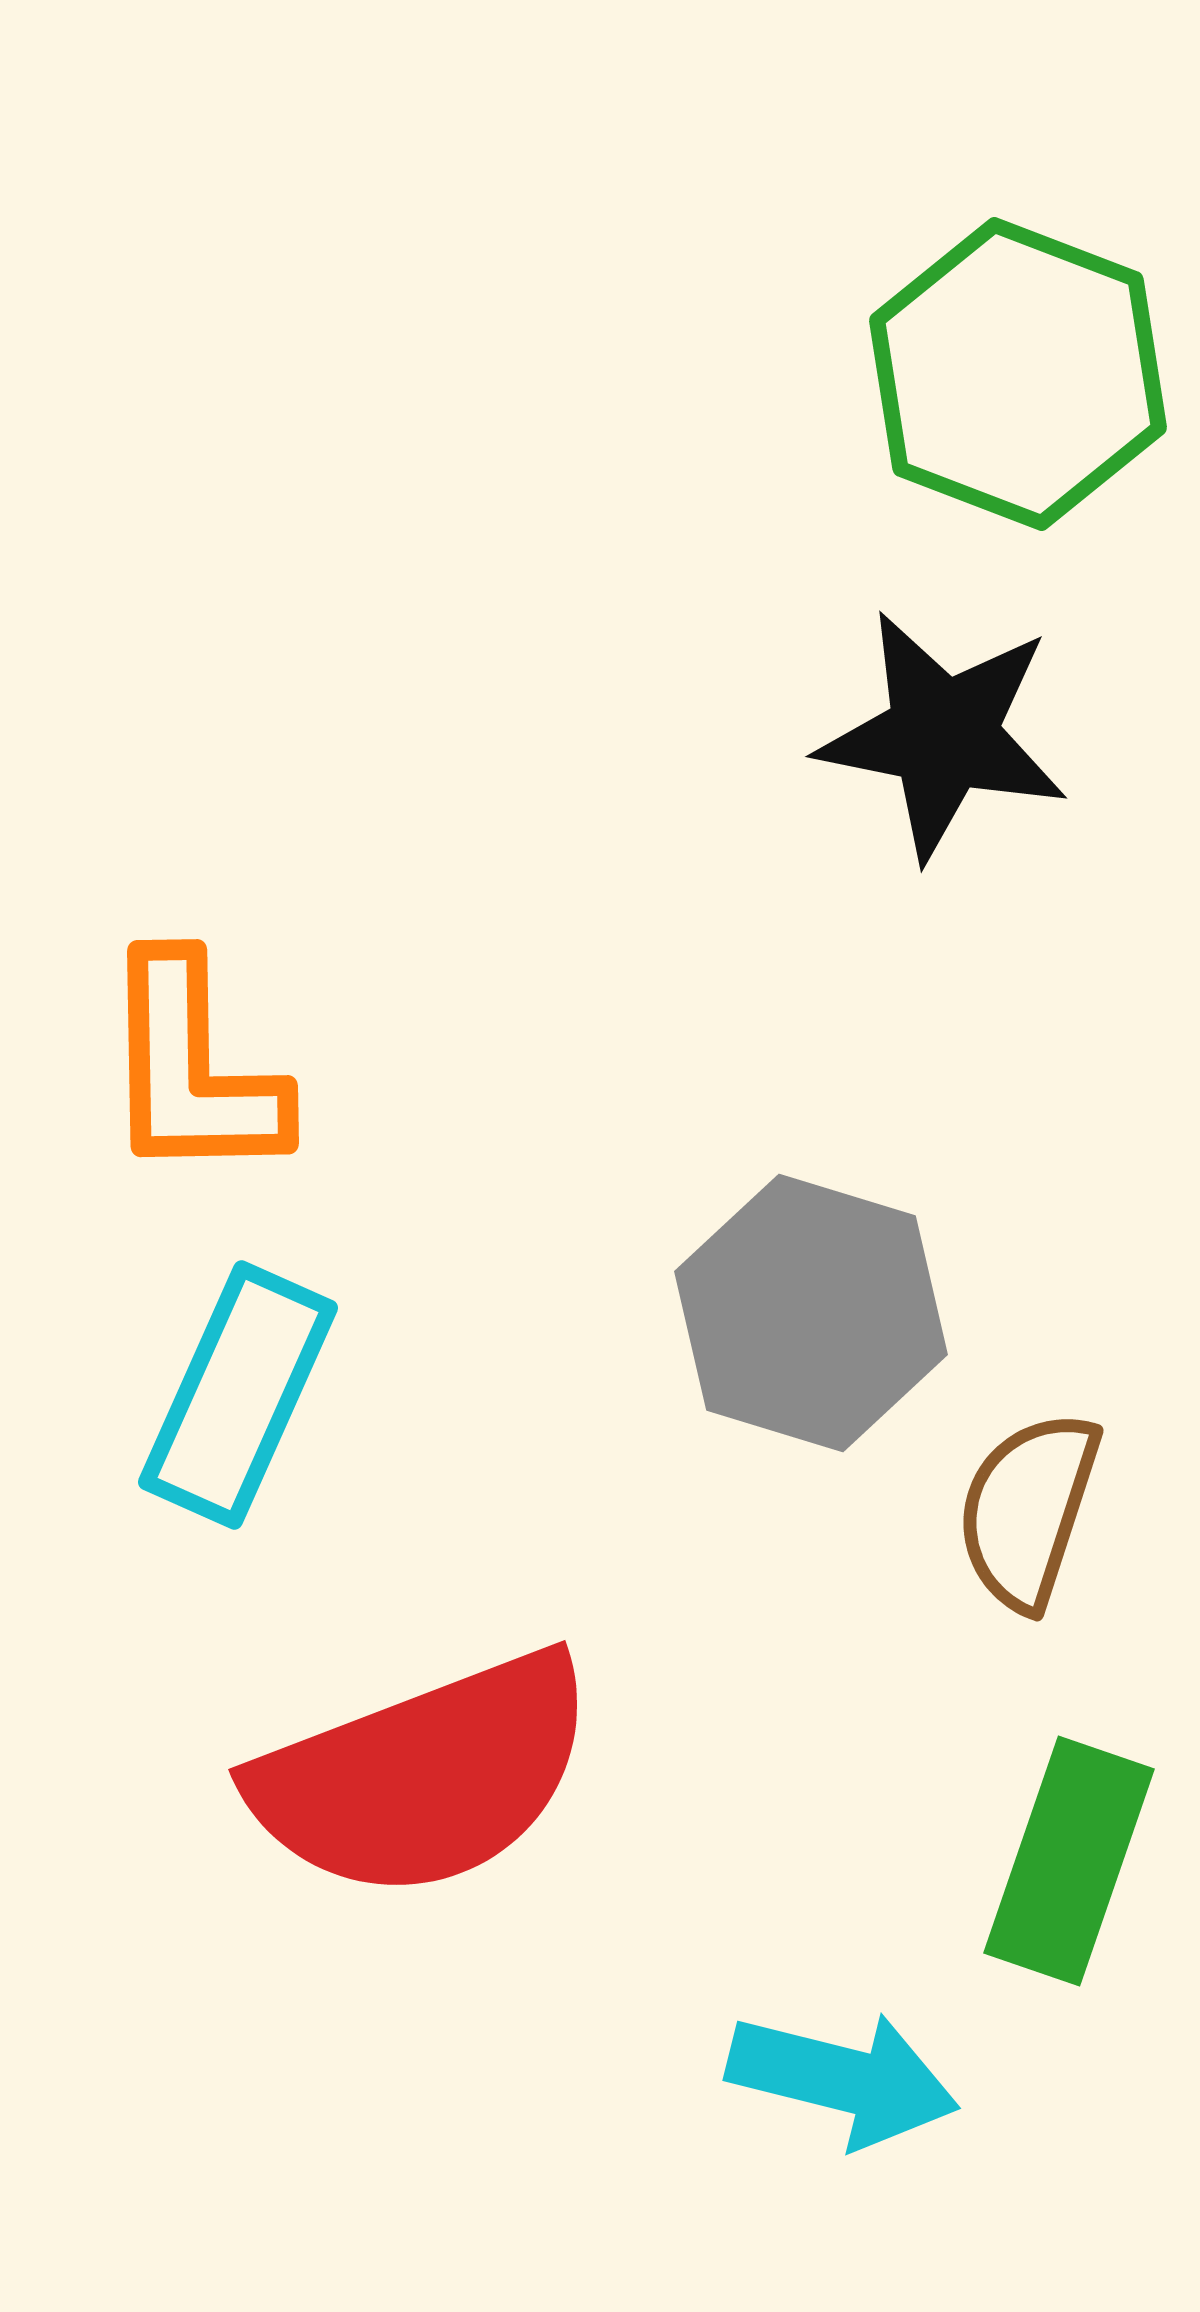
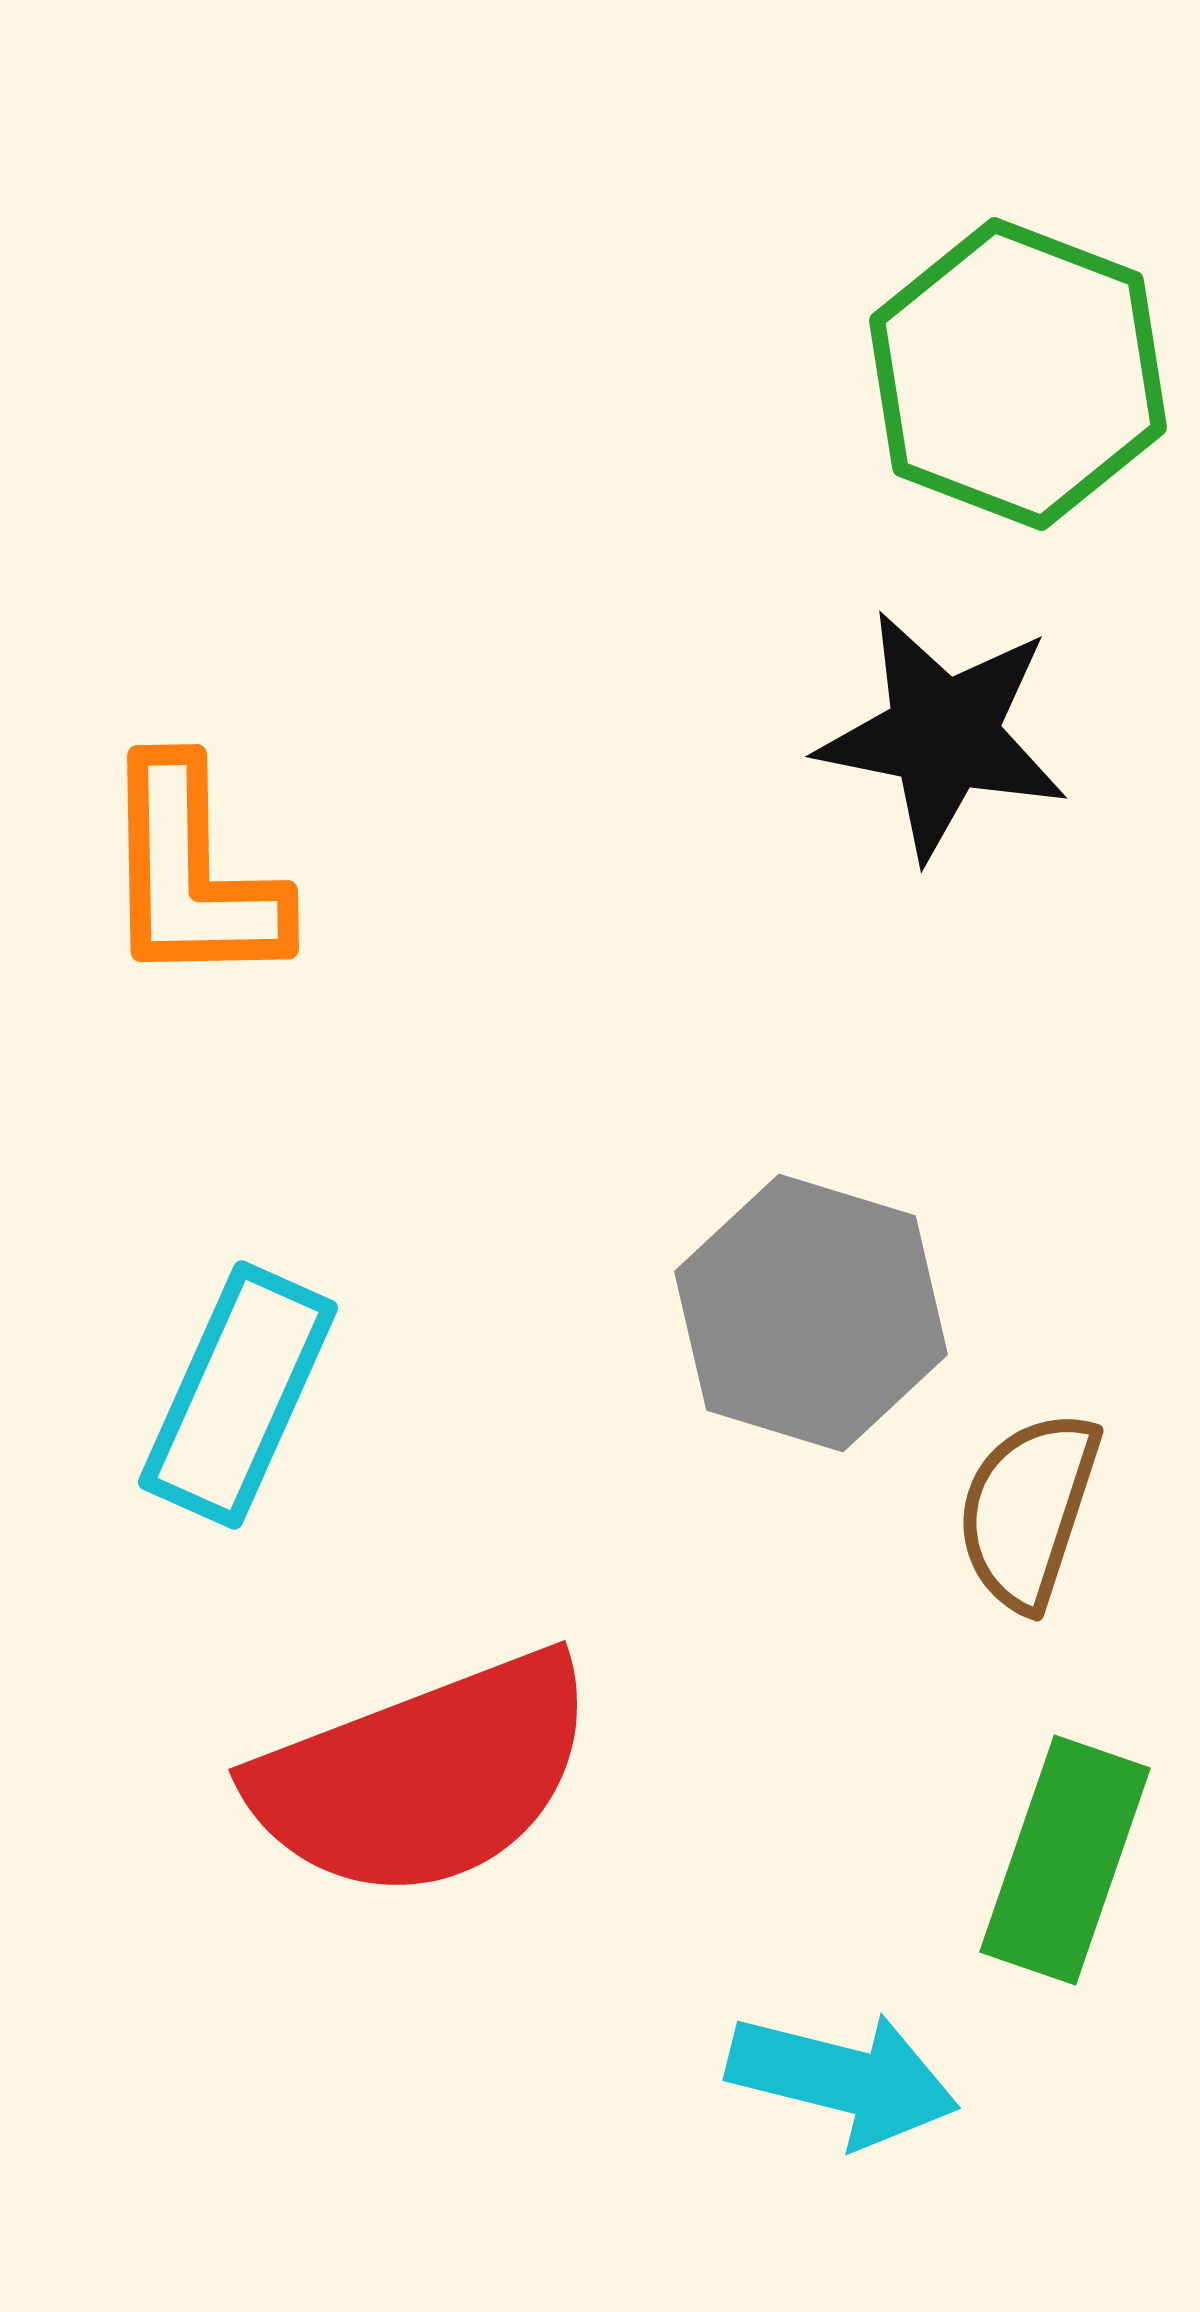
orange L-shape: moved 195 px up
green rectangle: moved 4 px left, 1 px up
